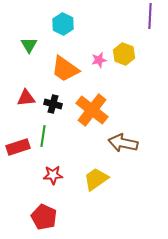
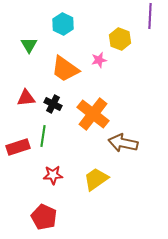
yellow hexagon: moved 4 px left, 15 px up
black cross: rotated 12 degrees clockwise
orange cross: moved 1 px right, 4 px down
